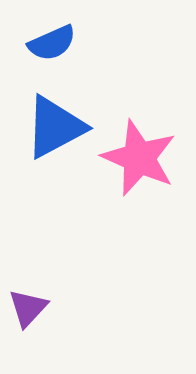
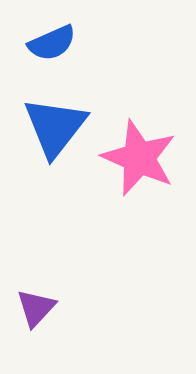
blue triangle: rotated 24 degrees counterclockwise
purple triangle: moved 8 px right
